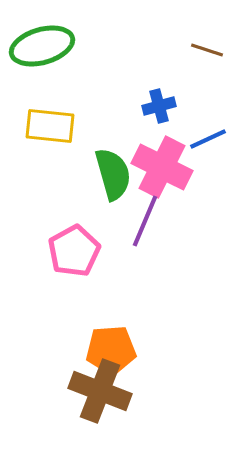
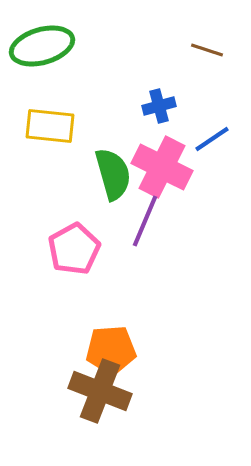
blue line: moved 4 px right; rotated 9 degrees counterclockwise
pink pentagon: moved 2 px up
